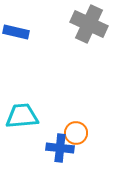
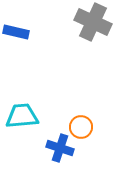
gray cross: moved 4 px right, 2 px up
orange circle: moved 5 px right, 6 px up
blue cross: rotated 12 degrees clockwise
